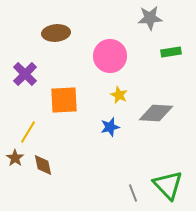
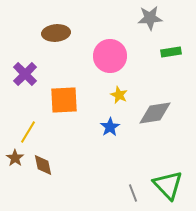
gray diamond: moved 1 px left; rotated 12 degrees counterclockwise
blue star: rotated 18 degrees counterclockwise
